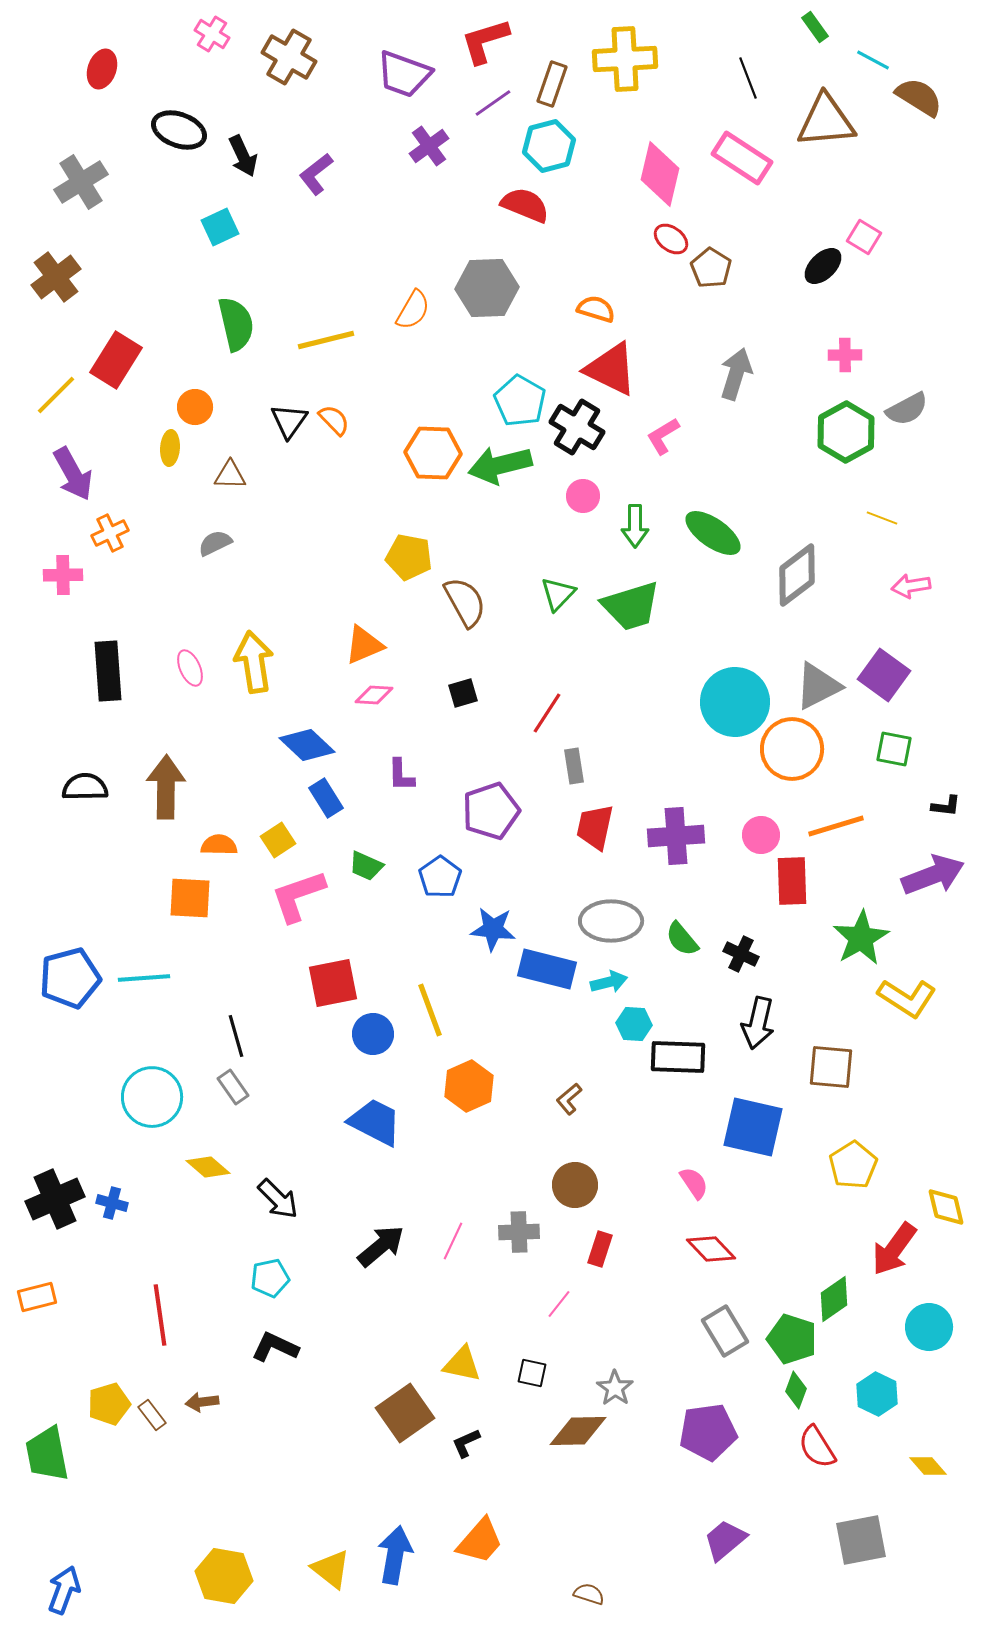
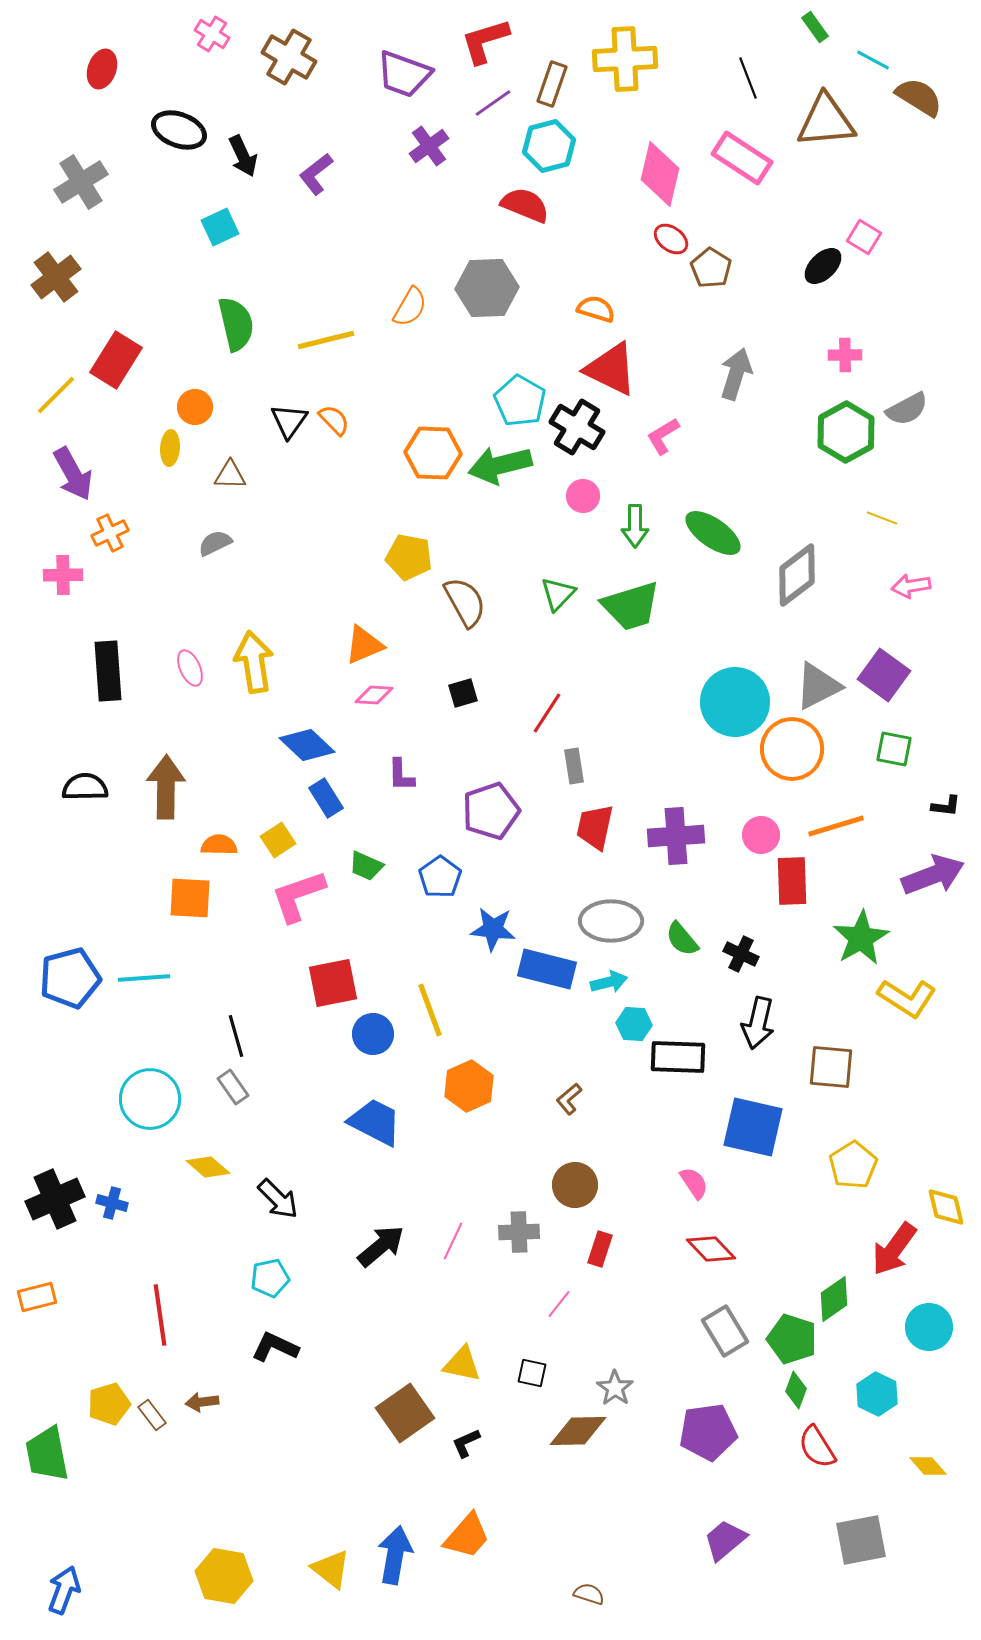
orange semicircle at (413, 310): moved 3 px left, 3 px up
cyan circle at (152, 1097): moved 2 px left, 2 px down
orange trapezoid at (480, 1541): moved 13 px left, 5 px up
